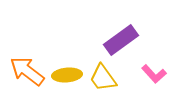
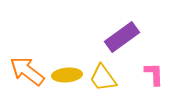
purple rectangle: moved 1 px right, 3 px up
pink L-shape: rotated 140 degrees counterclockwise
